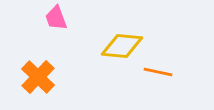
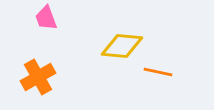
pink trapezoid: moved 10 px left
orange cross: rotated 16 degrees clockwise
